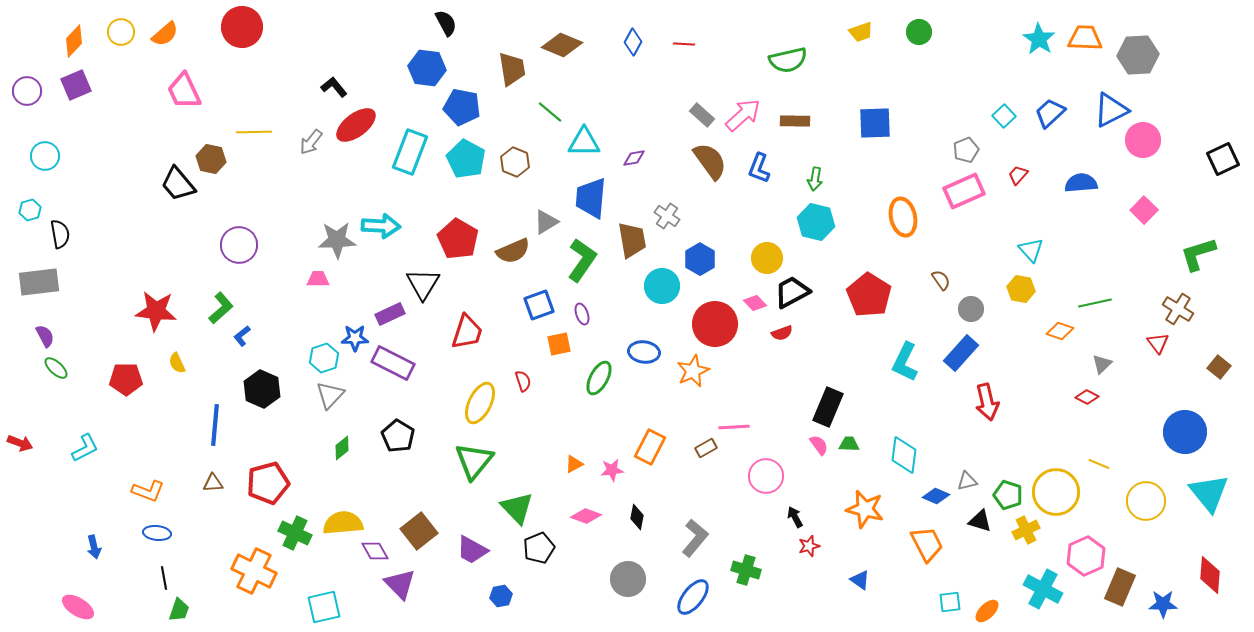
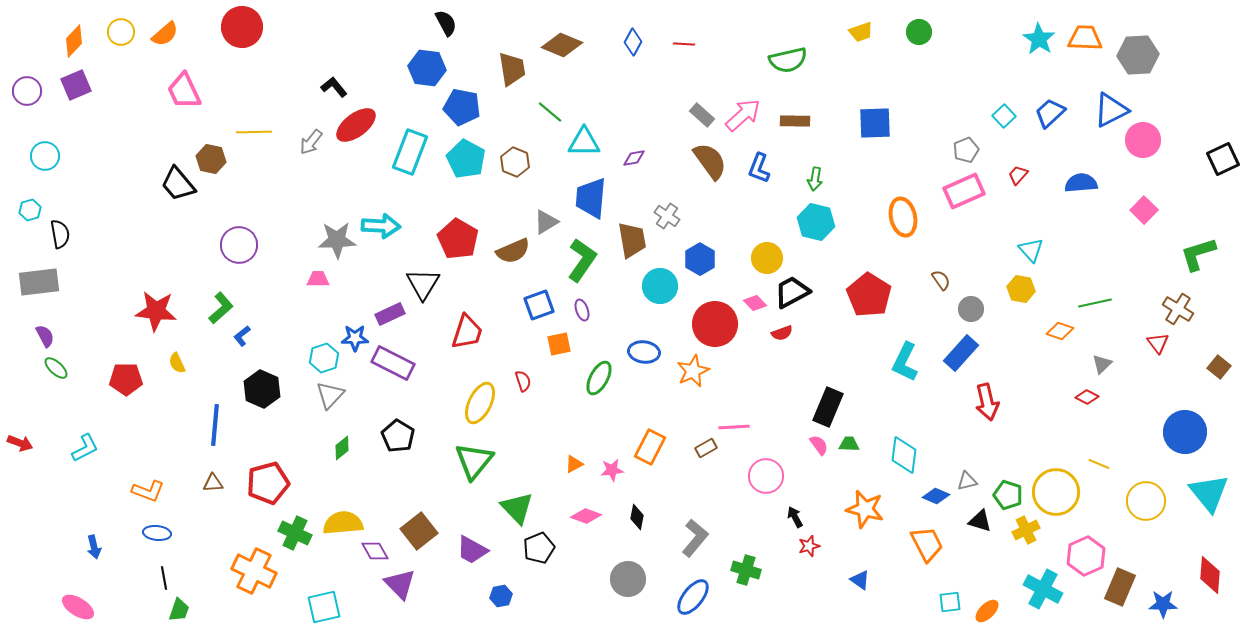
cyan circle at (662, 286): moved 2 px left
purple ellipse at (582, 314): moved 4 px up
